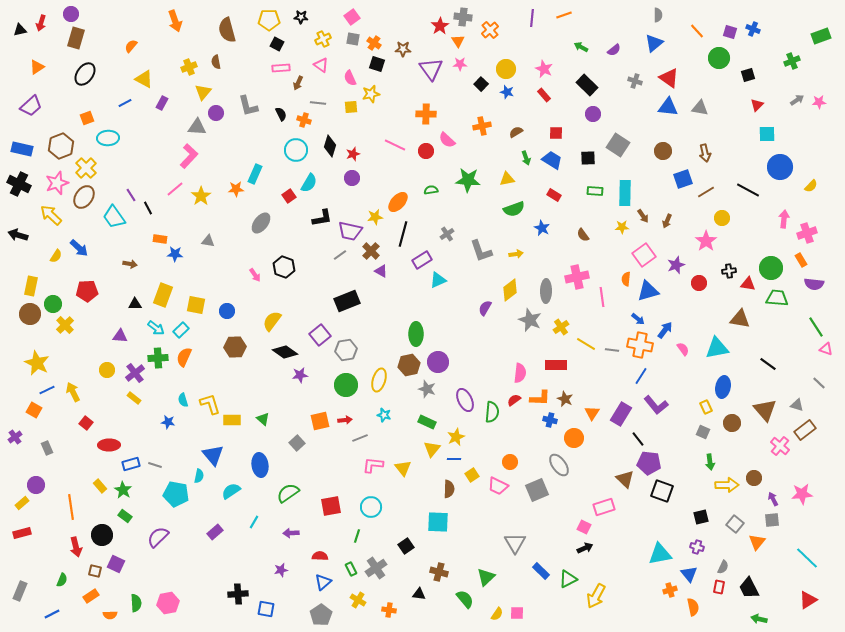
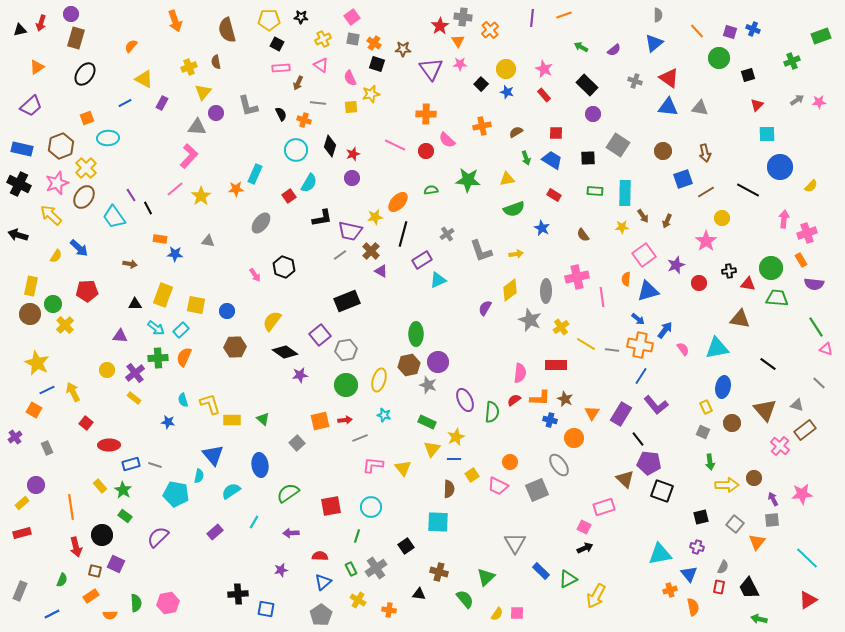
gray star at (427, 389): moved 1 px right, 4 px up
